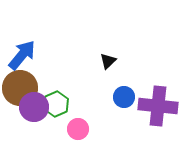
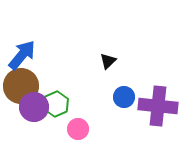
brown circle: moved 1 px right, 2 px up
